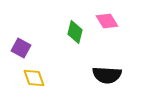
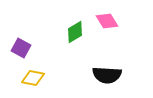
green diamond: rotated 45 degrees clockwise
yellow diamond: moved 1 px left; rotated 60 degrees counterclockwise
